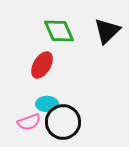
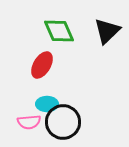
pink semicircle: rotated 15 degrees clockwise
